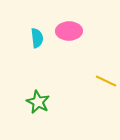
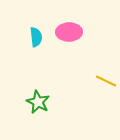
pink ellipse: moved 1 px down
cyan semicircle: moved 1 px left, 1 px up
